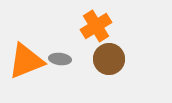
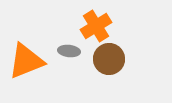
gray ellipse: moved 9 px right, 8 px up
